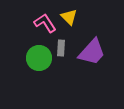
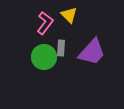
yellow triangle: moved 2 px up
pink L-shape: rotated 70 degrees clockwise
green circle: moved 5 px right, 1 px up
